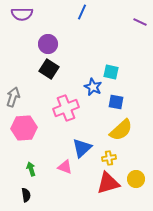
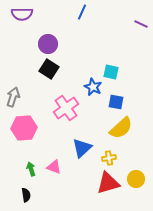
purple line: moved 1 px right, 2 px down
pink cross: rotated 15 degrees counterclockwise
yellow semicircle: moved 2 px up
pink triangle: moved 11 px left
